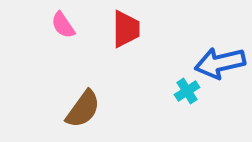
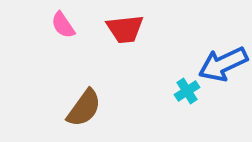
red trapezoid: moved 1 px left; rotated 84 degrees clockwise
blue arrow: moved 3 px right, 1 px down; rotated 12 degrees counterclockwise
brown semicircle: moved 1 px right, 1 px up
